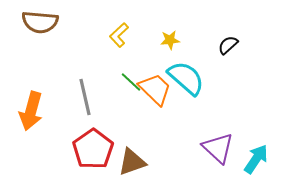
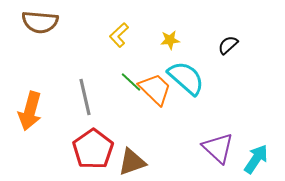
orange arrow: moved 1 px left
